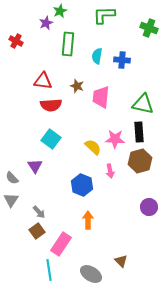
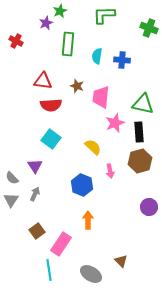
pink star: moved 16 px up; rotated 24 degrees counterclockwise
gray arrow: moved 4 px left, 18 px up; rotated 112 degrees counterclockwise
